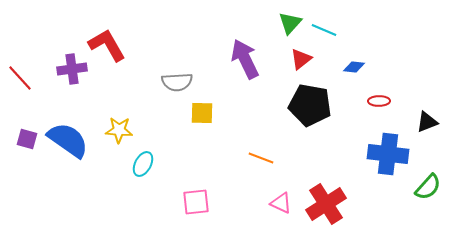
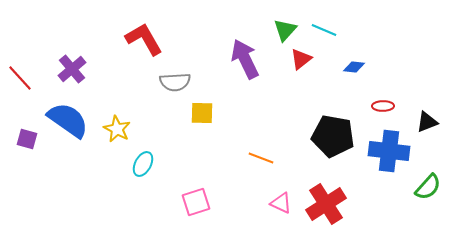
green triangle: moved 5 px left, 7 px down
red L-shape: moved 37 px right, 6 px up
purple cross: rotated 32 degrees counterclockwise
gray semicircle: moved 2 px left
red ellipse: moved 4 px right, 5 px down
black pentagon: moved 23 px right, 31 px down
yellow star: moved 2 px left, 1 px up; rotated 24 degrees clockwise
blue semicircle: moved 20 px up
blue cross: moved 1 px right, 3 px up
pink square: rotated 12 degrees counterclockwise
